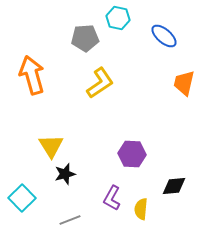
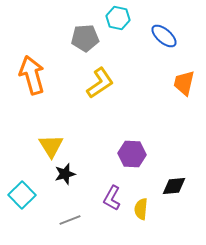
cyan square: moved 3 px up
